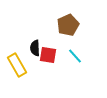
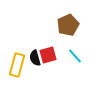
black semicircle: moved 10 px down; rotated 14 degrees counterclockwise
red square: rotated 24 degrees counterclockwise
yellow rectangle: rotated 45 degrees clockwise
